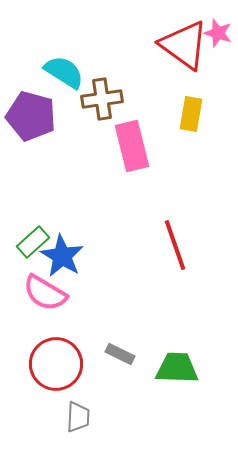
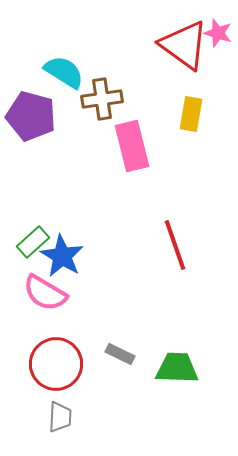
gray trapezoid: moved 18 px left
